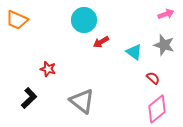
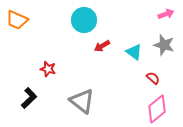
red arrow: moved 1 px right, 4 px down
